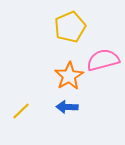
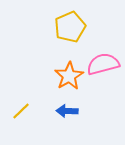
pink semicircle: moved 4 px down
blue arrow: moved 4 px down
